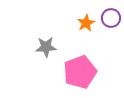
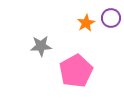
gray star: moved 5 px left, 1 px up
pink pentagon: moved 4 px left, 1 px up; rotated 8 degrees counterclockwise
